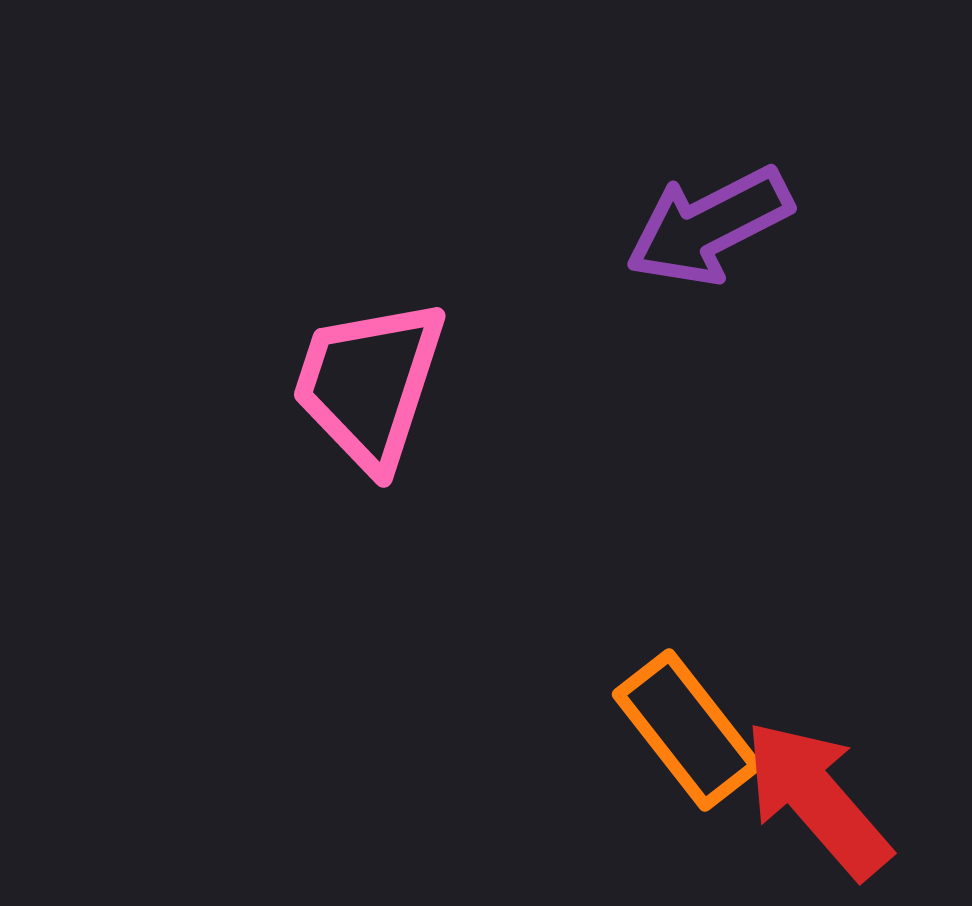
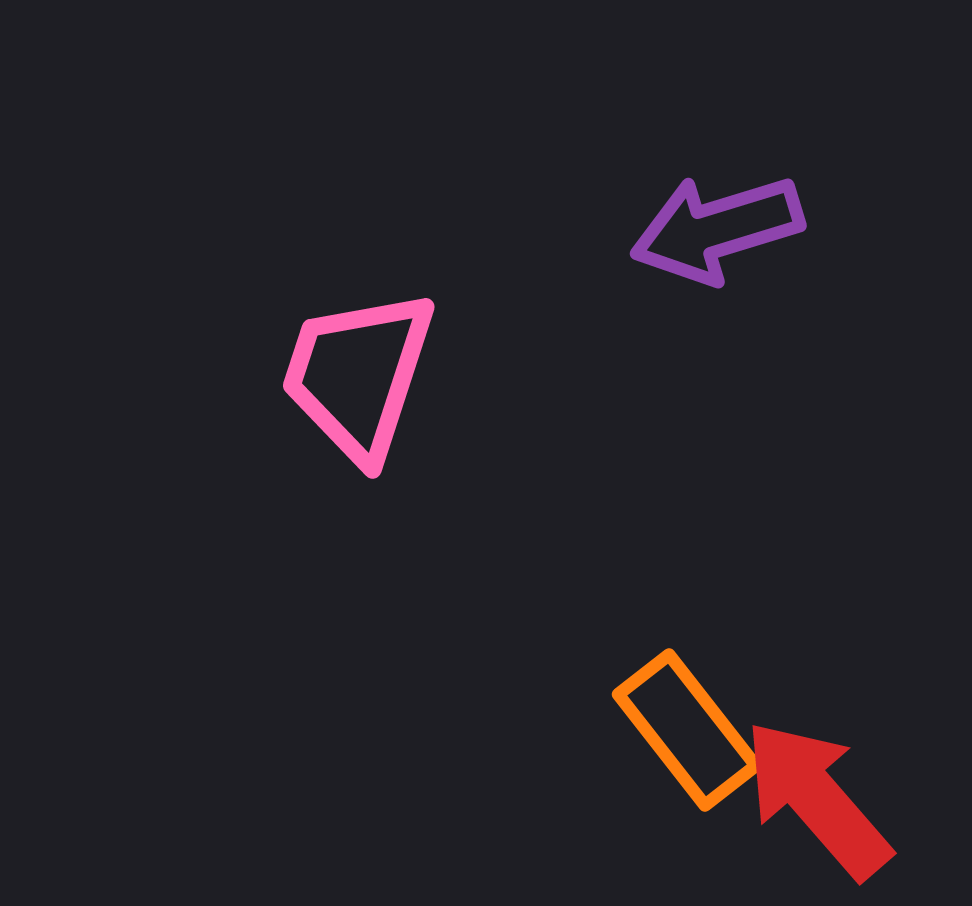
purple arrow: moved 8 px right, 3 px down; rotated 10 degrees clockwise
pink trapezoid: moved 11 px left, 9 px up
